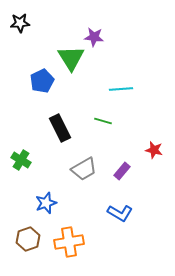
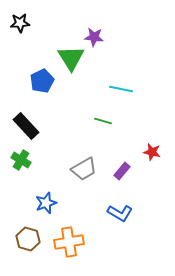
cyan line: rotated 15 degrees clockwise
black rectangle: moved 34 px left, 2 px up; rotated 16 degrees counterclockwise
red star: moved 2 px left, 2 px down
brown hexagon: rotated 25 degrees counterclockwise
